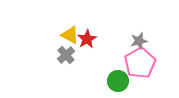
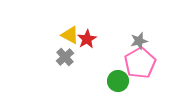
gray cross: moved 1 px left, 2 px down
